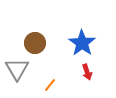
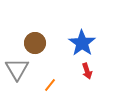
red arrow: moved 1 px up
